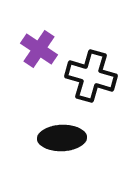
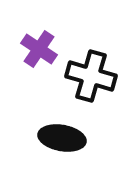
black ellipse: rotated 12 degrees clockwise
